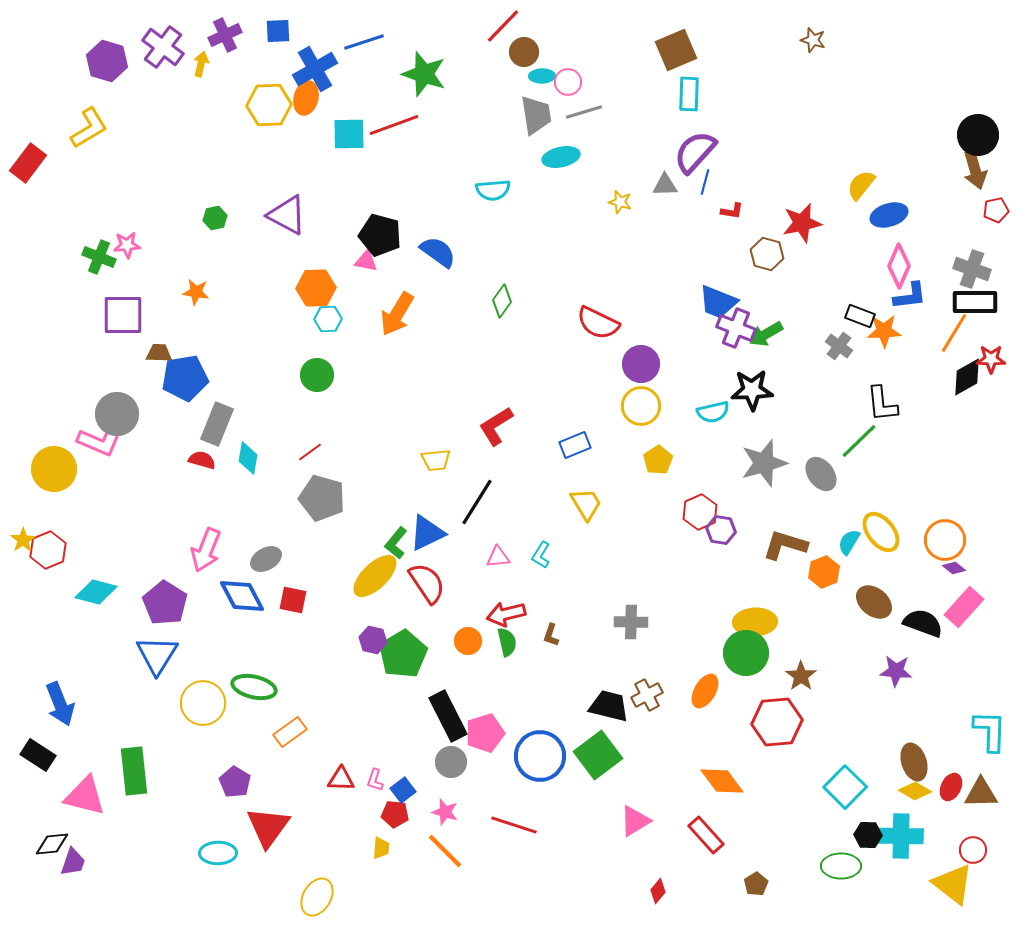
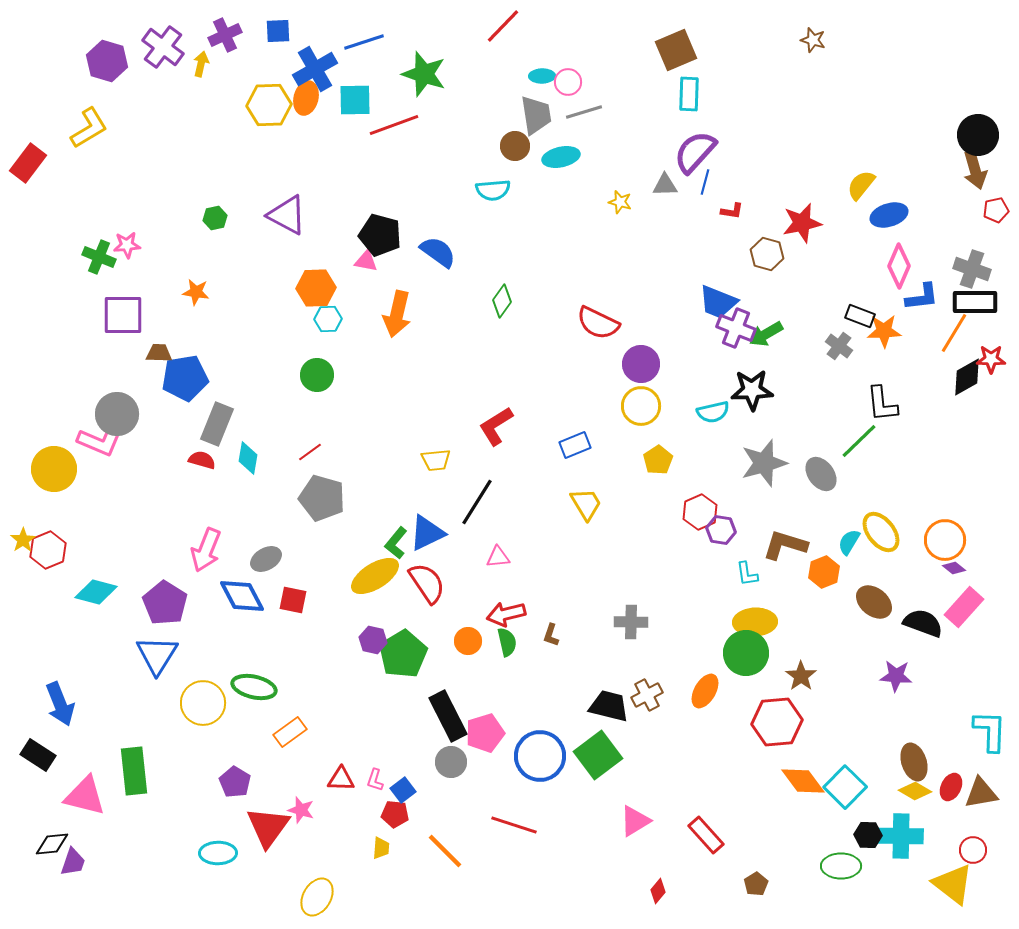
brown circle at (524, 52): moved 9 px left, 94 px down
cyan square at (349, 134): moved 6 px right, 34 px up
blue L-shape at (910, 296): moved 12 px right, 1 px down
orange arrow at (397, 314): rotated 18 degrees counterclockwise
cyan L-shape at (541, 555): moved 206 px right, 19 px down; rotated 40 degrees counterclockwise
yellow ellipse at (375, 576): rotated 12 degrees clockwise
purple star at (896, 671): moved 5 px down
orange diamond at (722, 781): moved 81 px right
brown triangle at (981, 793): rotated 9 degrees counterclockwise
pink star at (445, 812): moved 144 px left, 2 px up
